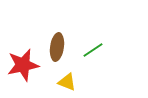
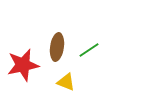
green line: moved 4 px left
yellow triangle: moved 1 px left
